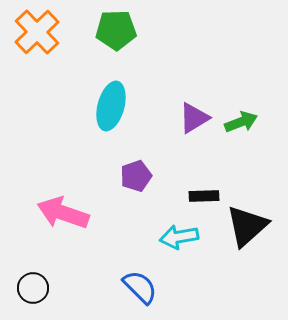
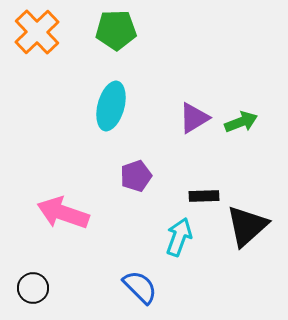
cyan arrow: rotated 120 degrees clockwise
